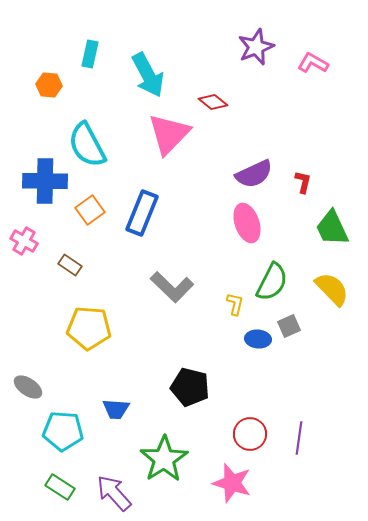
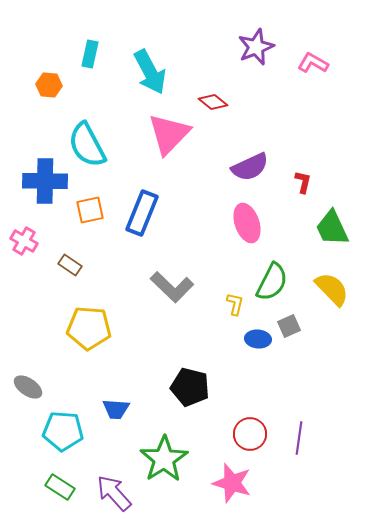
cyan arrow: moved 2 px right, 3 px up
purple semicircle: moved 4 px left, 7 px up
orange square: rotated 24 degrees clockwise
